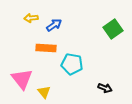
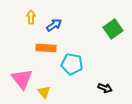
yellow arrow: moved 1 px up; rotated 96 degrees clockwise
